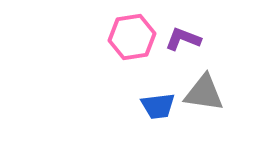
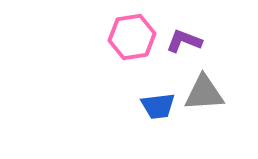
purple L-shape: moved 1 px right, 2 px down
gray triangle: rotated 12 degrees counterclockwise
